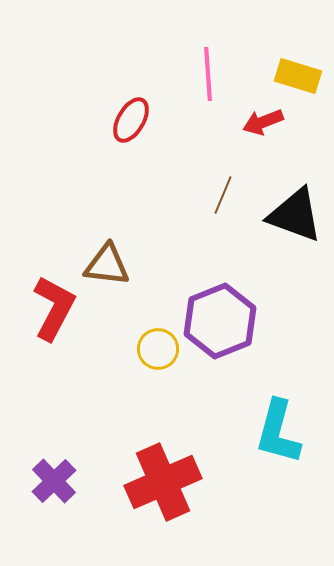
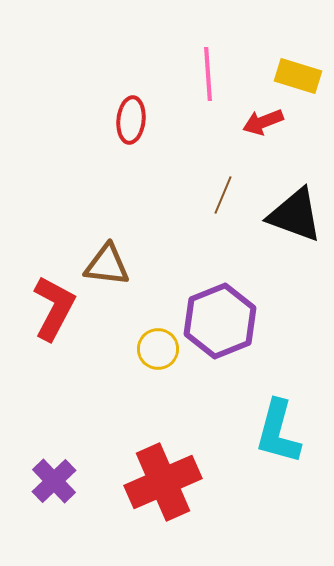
red ellipse: rotated 24 degrees counterclockwise
